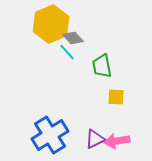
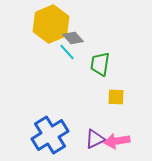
green trapezoid: moved 2 px left, 2 px up; rotated 20 degrees clockwise
